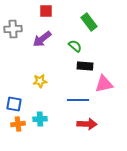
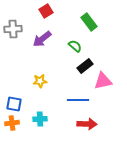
red square: rotated 32 degrees counterclockwise
black rectangle: rotated 42 degrees counterclockwise
pink triangle: moved 1 px left, 3 px up
orange cross: moved 6 px left, 1 px up
